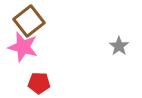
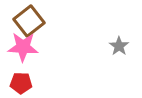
pink star: rotated 12 degrees counterclockwise
red pentagon: moved 18 px left
